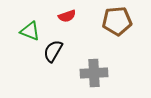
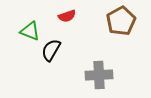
brown pentagon: moved 4 px right; rotated 24 degrees counterclockwise
black semicircle: moved 2 px left, 1 px up
gray cross: moved 5 px right, 2 px down
